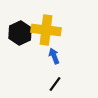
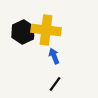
black hexagon: moved 3 px right, 1 px up
